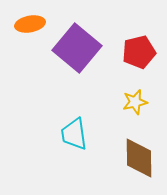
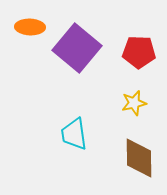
orange ellipse: moved 3 px down; rotated 12 degrees clockwise
red pentagon: rotated 16 degrees clockwise
yellow star: moved 1 px left, 1 px down
